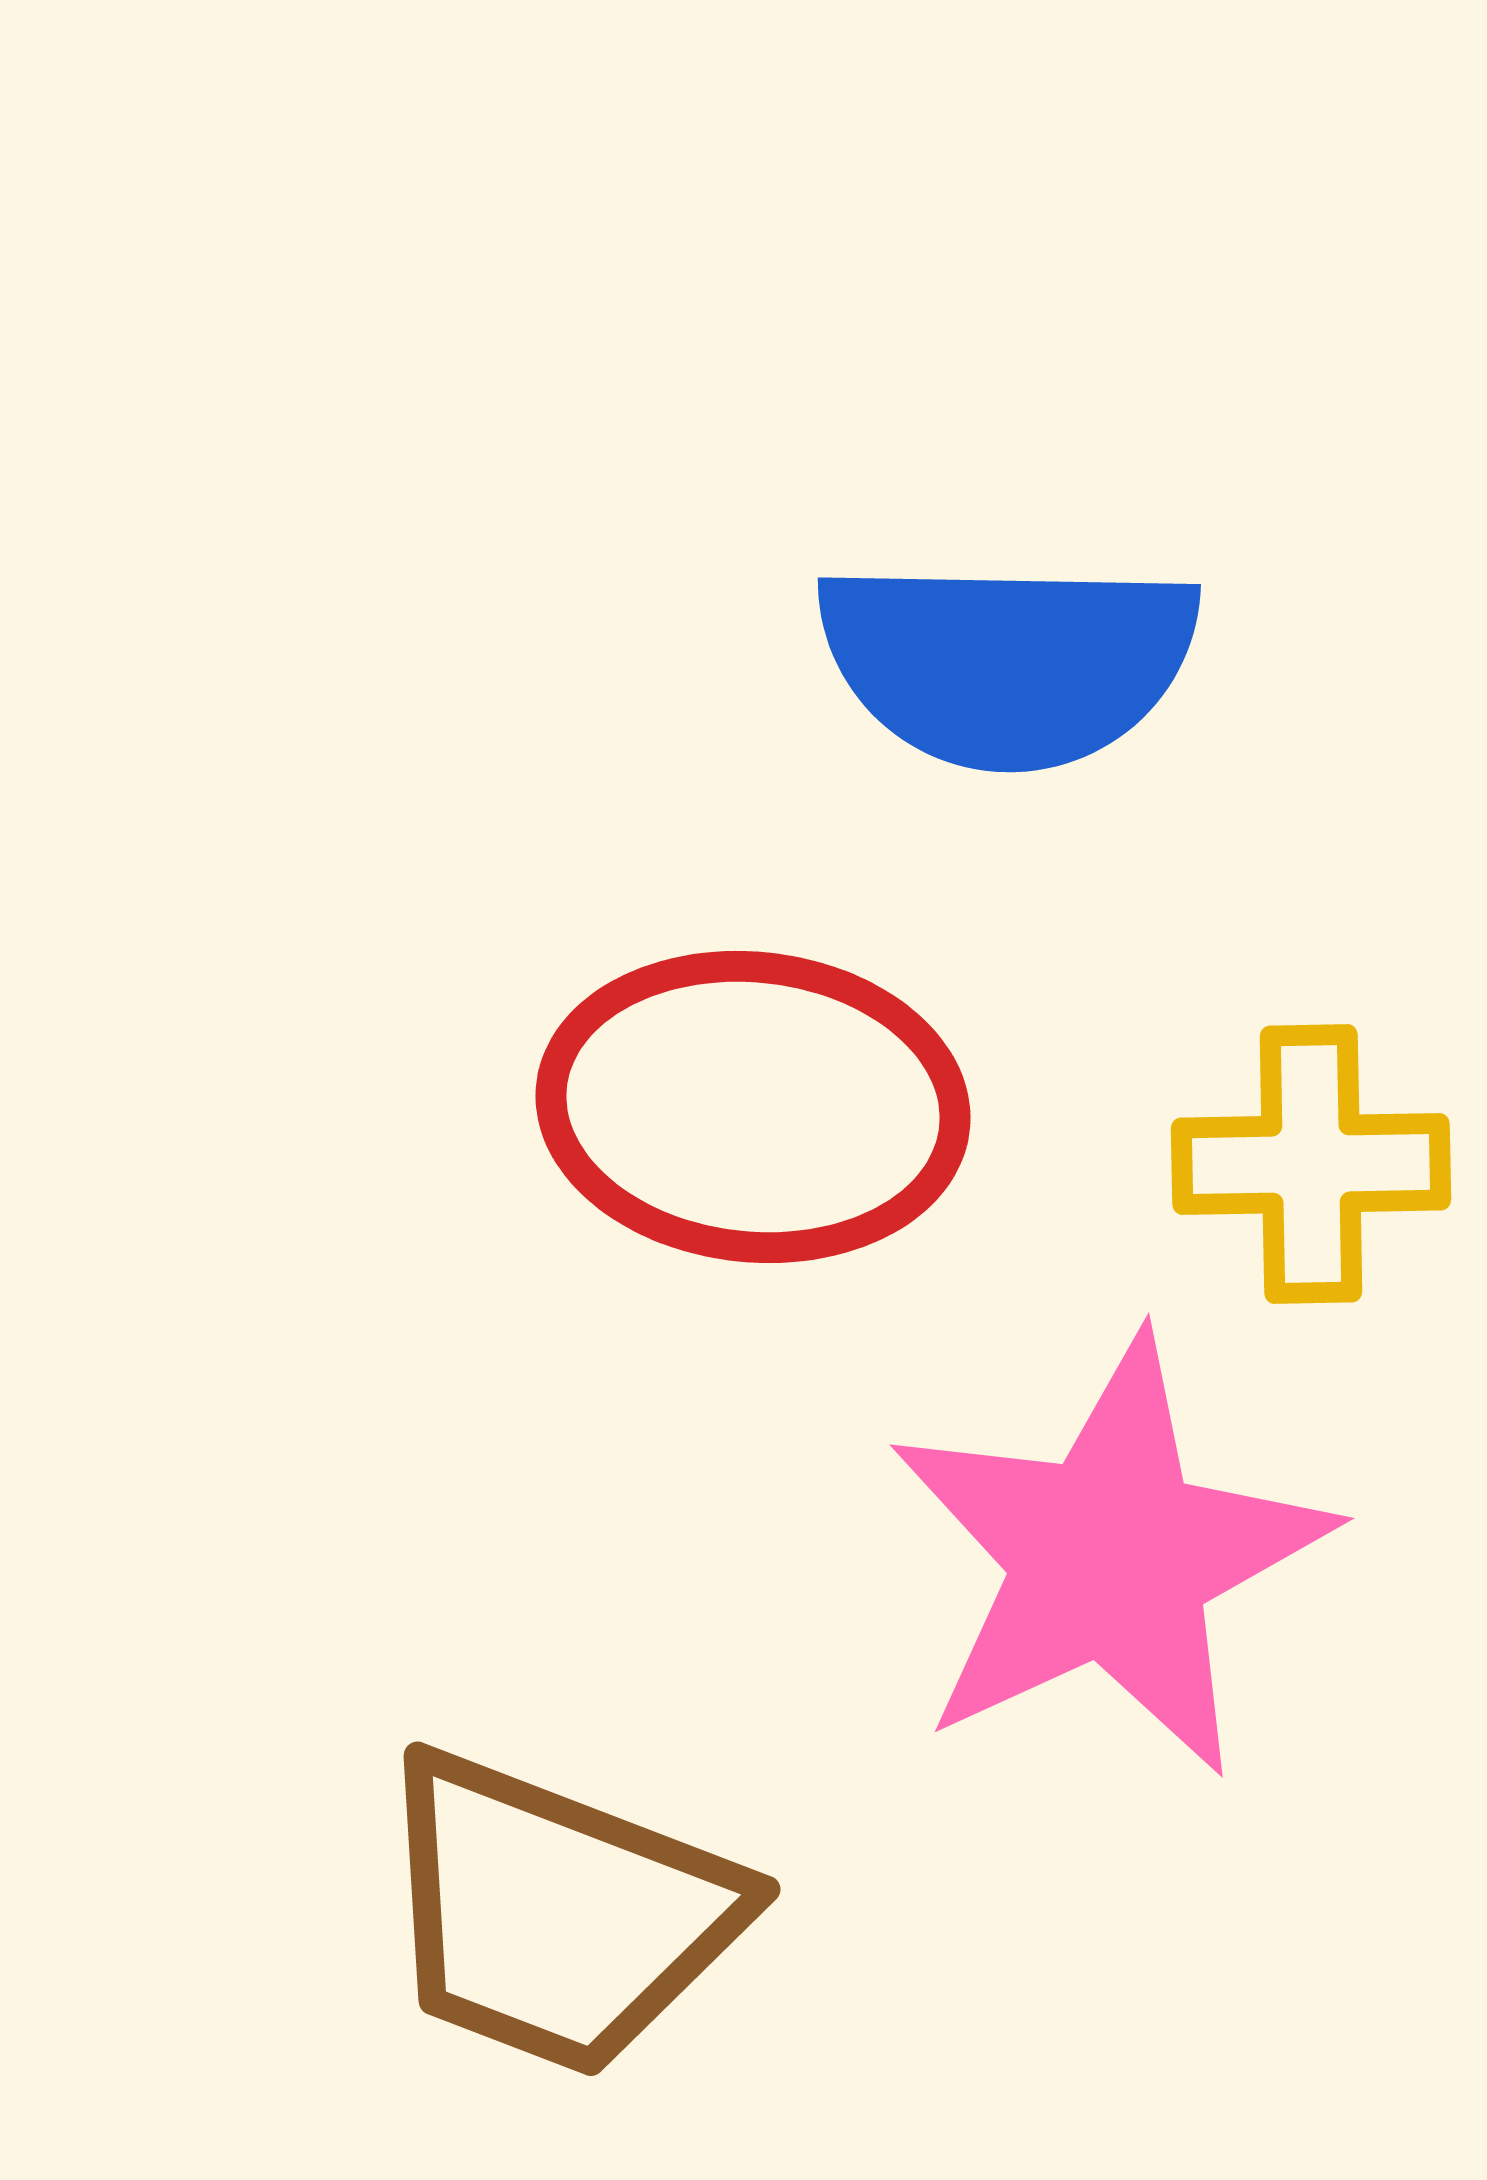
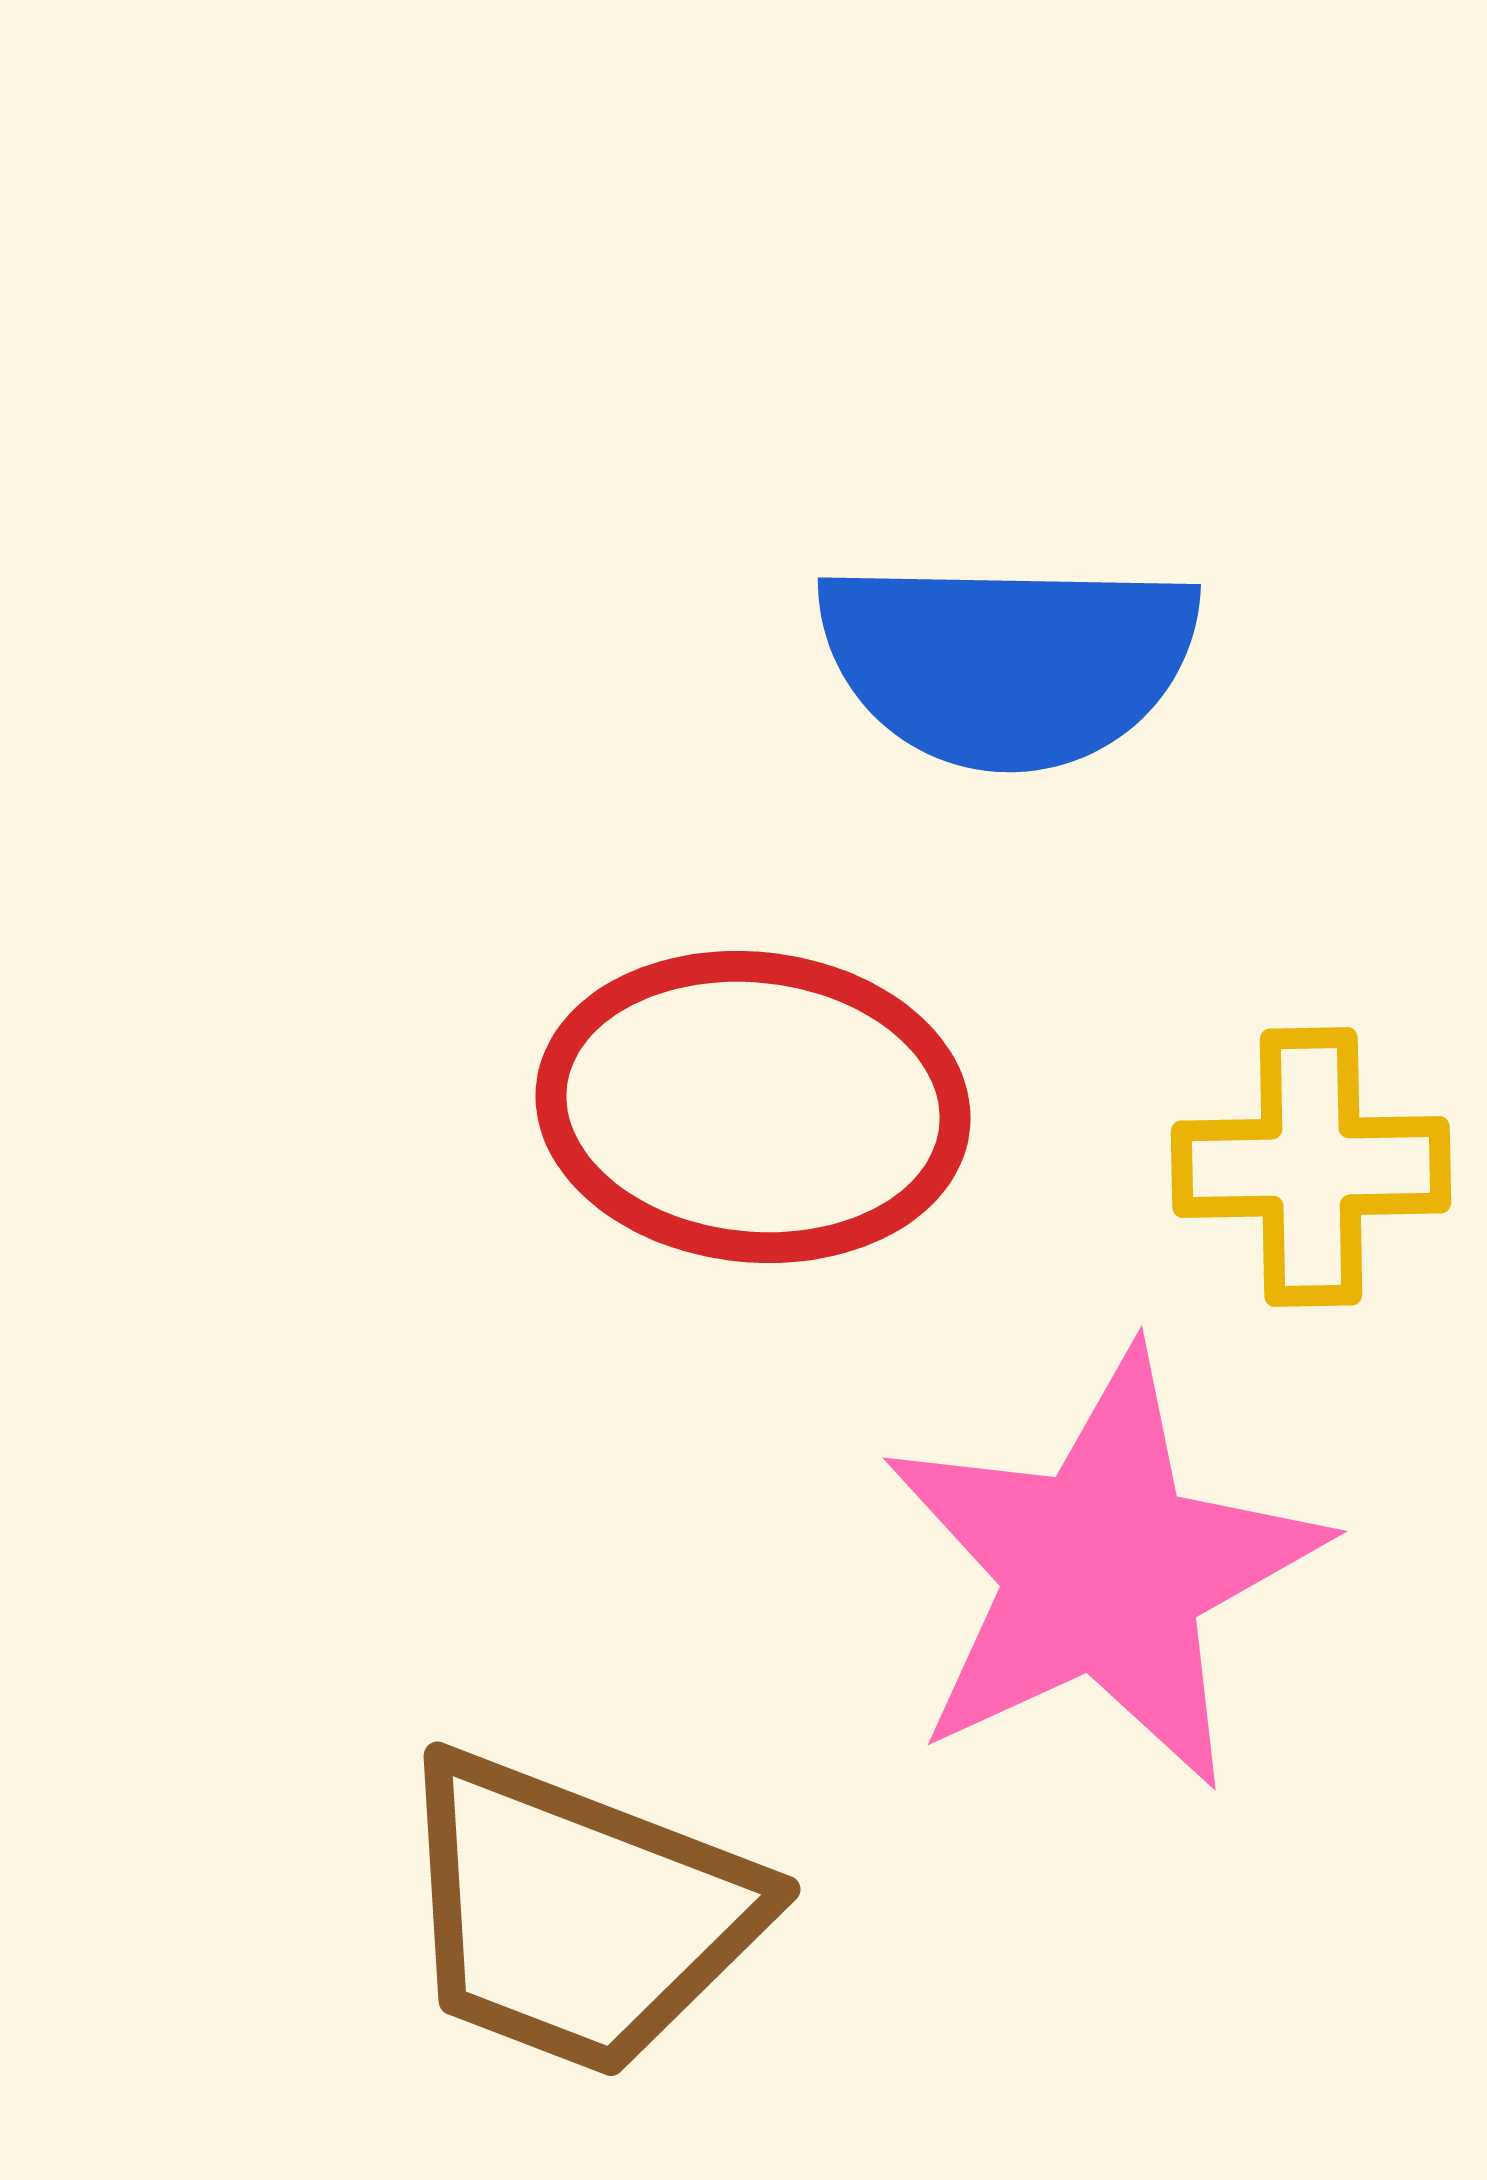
yellow cross: moved 3 px down
pink star: moved 7 px left, 13 px down
brown trapezoid: moved 20 px right
